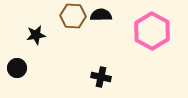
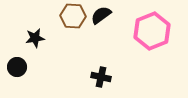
black semicircle: rotated 35 degrees counterclockwise
pink hexagon: rotated 9 degrees clockwise
black star: moved 1 px left, 3 px down
black circle: moved 1 px up
